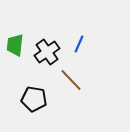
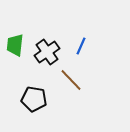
blue line: moved 2 px right, 2 px down
